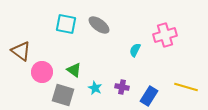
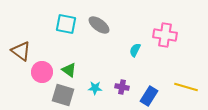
pink cross: rotated 25 degrees clockwise
green triangle: moved 5 px left
cyan star: rotated 24 degrees counterclockwise
